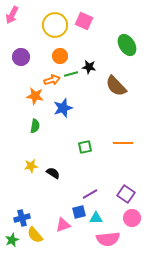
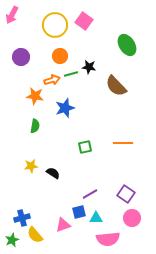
pink square: rotated 12 degrees clockwise
blue star: moved 2 px right
